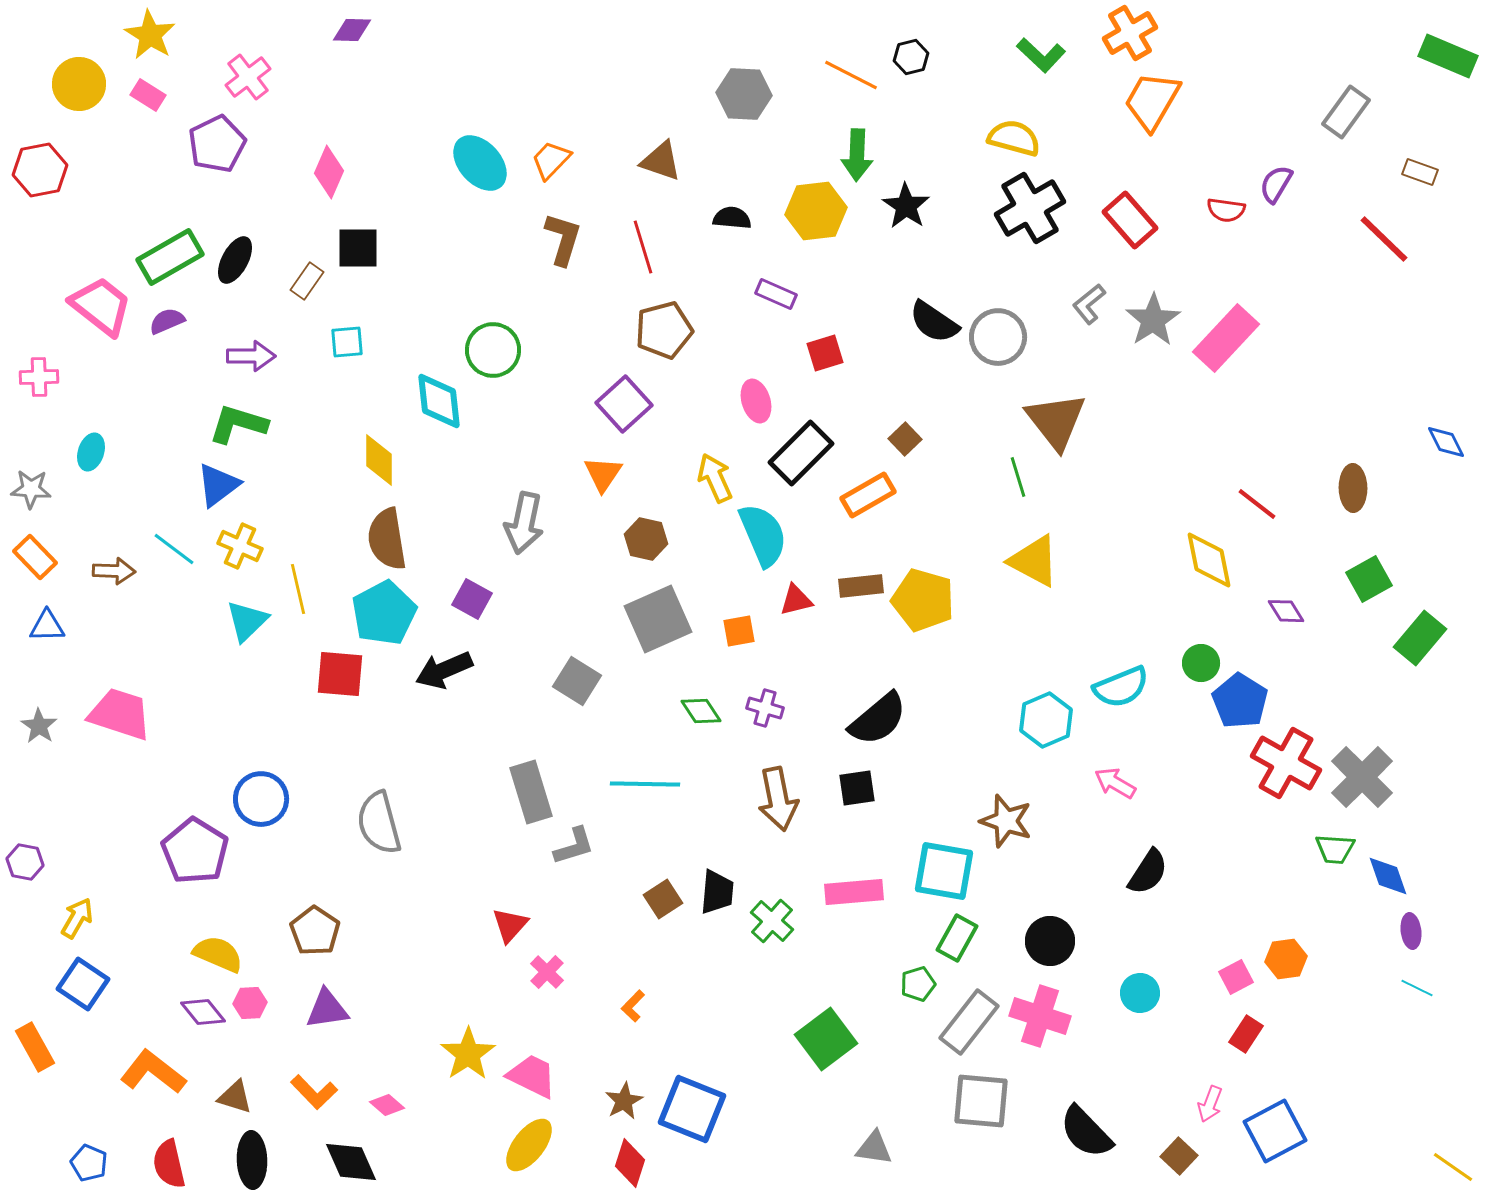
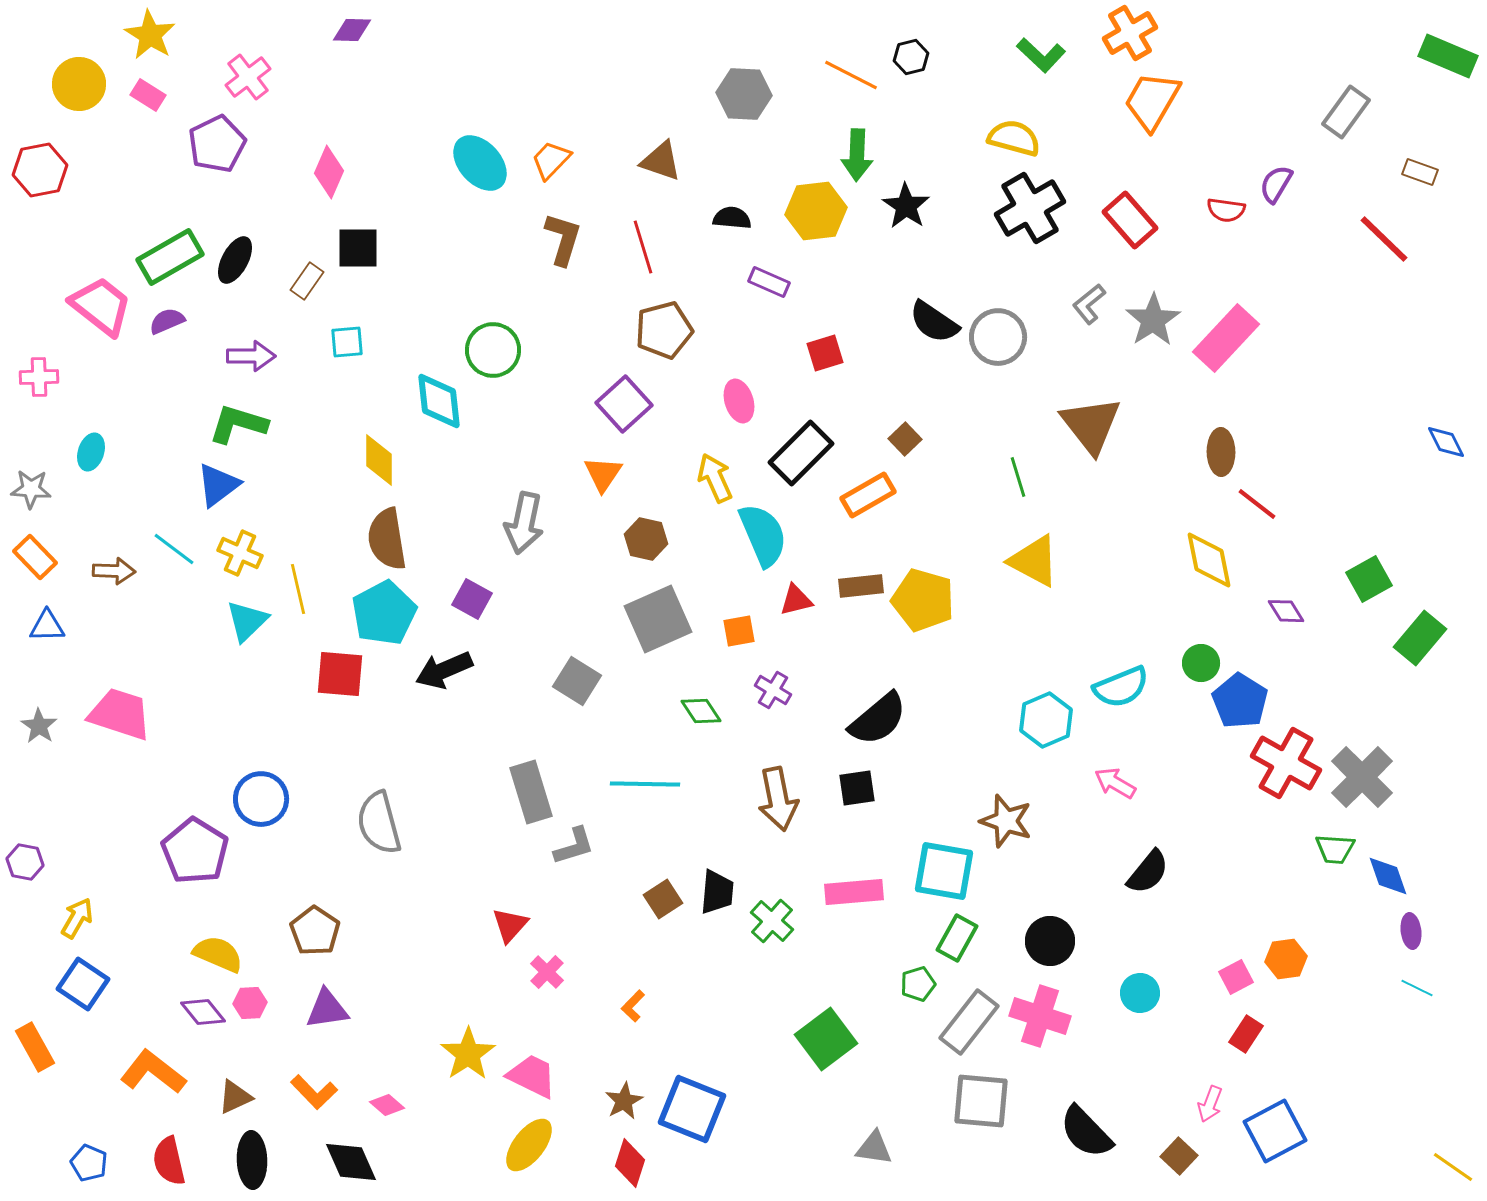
purple rectangle at (776, 294): moved 7 px left, 12 px up
pink ellipse at (756, 401): moved 17 px left
brown triangle at (1056, 421): moved 35 px right, 4 px down
brown ellipse at (1353, 488): moved 132 px left, 36 px up
yellow cross at (240, 546): moved 7 px down
purple cross at (765, 708): moved 8 px right, 18 px up; rotated 15 degrees clockwise
black semicircle at (1148, 872): rotated 6 degrees clockwise
brown triangle at (235, 1097): rotated 42 degrees counterclockwise
red semicircle at (169, 1164): moved 3 px up
